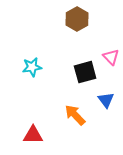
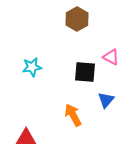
pink triangle: rotated 18 degrees counterclockwise
black square: rotated 20 degrees clockwise
blue triangle: rotated 18 degrees clockwise
orange arrow: moved 2 px left; rotated 15 degrees clockwise
red triangle: moved 7 px left, 3 px down
